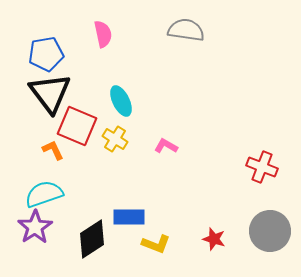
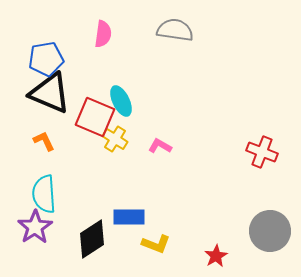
gray semicircle: moved 11 px left
pink semicircle: rotated 20 degrees clockwise
blue pentagon: moved 5 px down
black triangle: rotated 30 degrees counterclockwise
red square: moved 18 px right, 9 px up
pink L-shape: moved 6 px left
orange L-shape: moved 9 px left, 9 px up
red cross: moved 15 px up
cyan semicircle: rotated 75 degrees counterclockwise
red star: moved 2 px right, 17 px down; rotated 25 degrees clockwise
